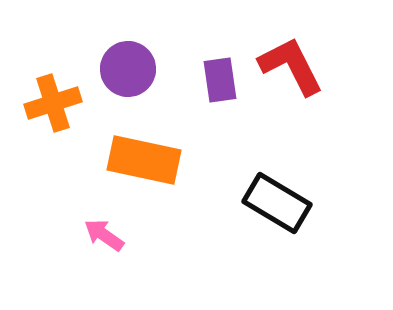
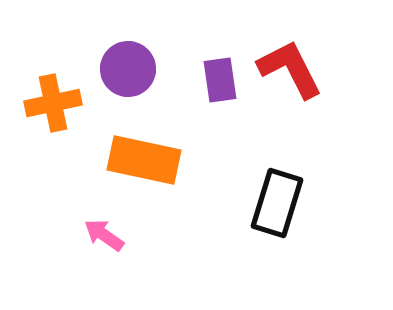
red L-shape: moved 1 px left, 3 px down
orange cross: rotated 6 degrees clockwise
black rectangle: rotated 76 degrees clockwise
